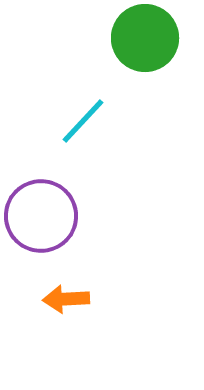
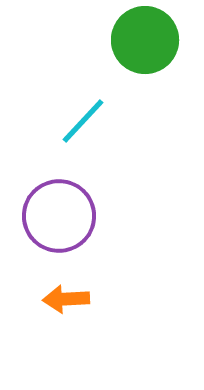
green circle: moved 2 px down
purple circle: moved 18 px right
